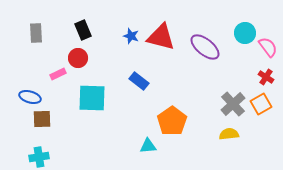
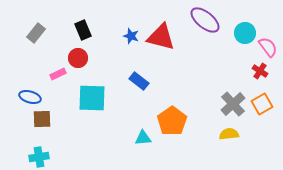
gray rectangle: rotated 42 degrees clockwise
purple ellipse: moved 27 px up
red cross: moved 6 px left, 6 px up
orange square: moved 1 px right
cyan triangle: moved 5 px left, 8 px up
